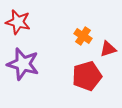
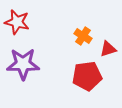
red star: moved 1 px left
purple star: rotated 16 degrees counterclockwise
red pentagon: rotated 8 degrees clockwise
